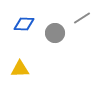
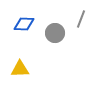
gray line: moved 1 px left, 1 px down; rotated 36 degrees counterclockwise
